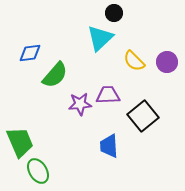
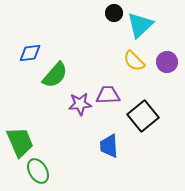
cyan triangle: moved 40 px right, 13 px up
